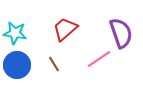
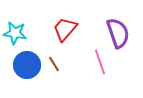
red trapezoid: rotated 8 degrees counterclockwise
purple semicircle: moved 3 px left
pink line: moved 1 px right, 3 px down; rotated 75 degrees counterclockwise
blue circle: moved 10 px right
